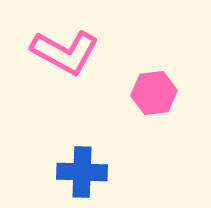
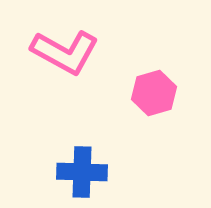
pink hexagon: rotated 9 degrees counterclockwise
